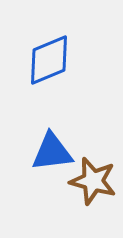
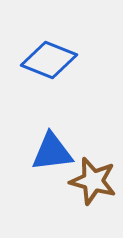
blue diamond: rotated 44 degrees clockwise
